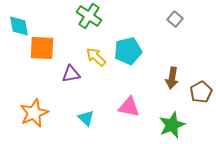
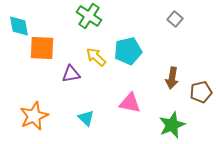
brown pentagon: rotated 15 degrees clockwise
pink triangle: moved 1 px right, 4 px up
orange star: moved 3 px down
